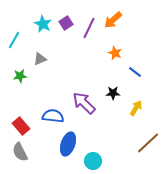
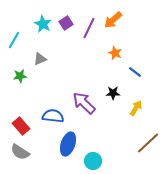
gray semicircle: rotated 30 degrees counterclockwise
